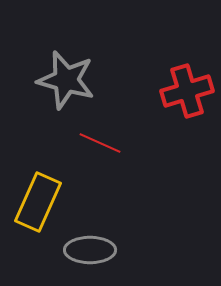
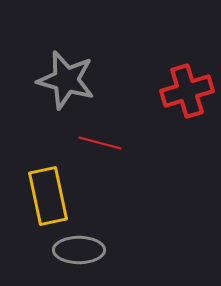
red line: rotated 9 degrees counterclockwise
yellow rectangle: moved 10 px right, 6 px up; rotated 36 degrees counterclockwise
gray ellipse: moved 11 px left
